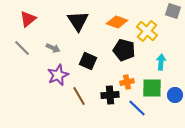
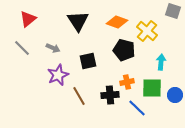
black square: rotated 36 degrees counterclockwise
